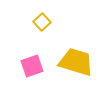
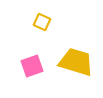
yellow square: rotated 24 degrees counterclockwise
